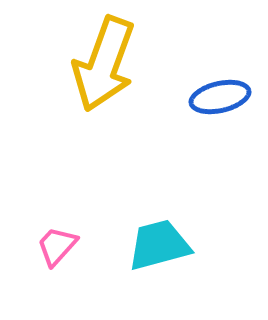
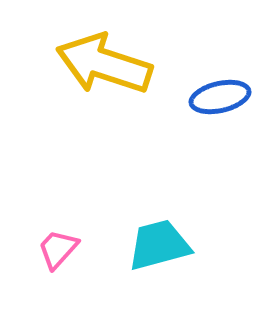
yellow arrow: rotated 88 degrees clockwise
pink trapezoid: moved 1 px right, 3 px down
